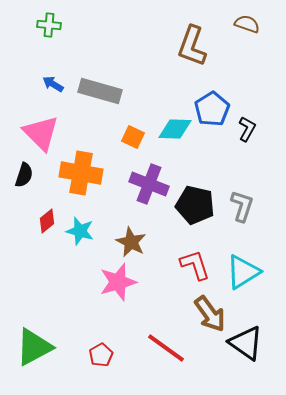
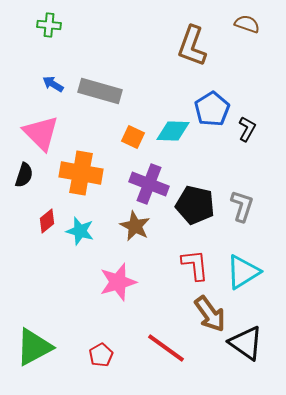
cyan diamond: moved 2 px left, 2 px down
brown star: moved 4 px right, 16 px up
red L-shape: rotated 12 degrees clockwise
